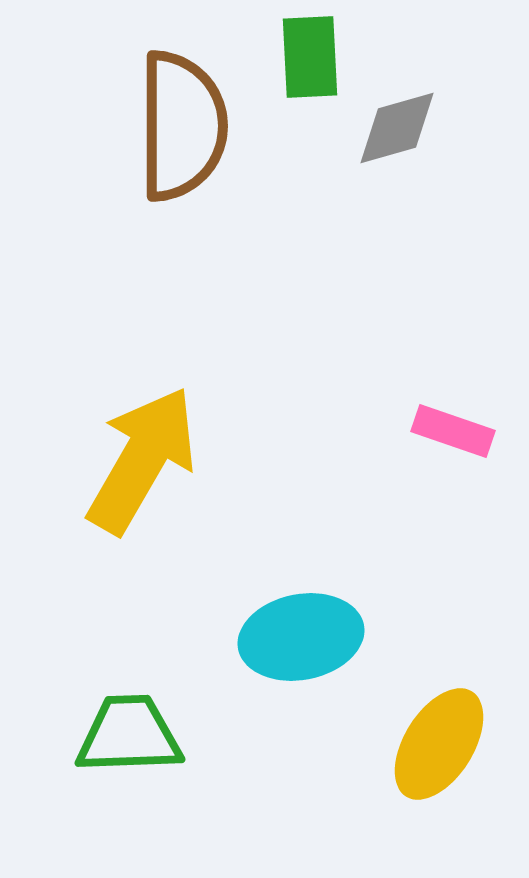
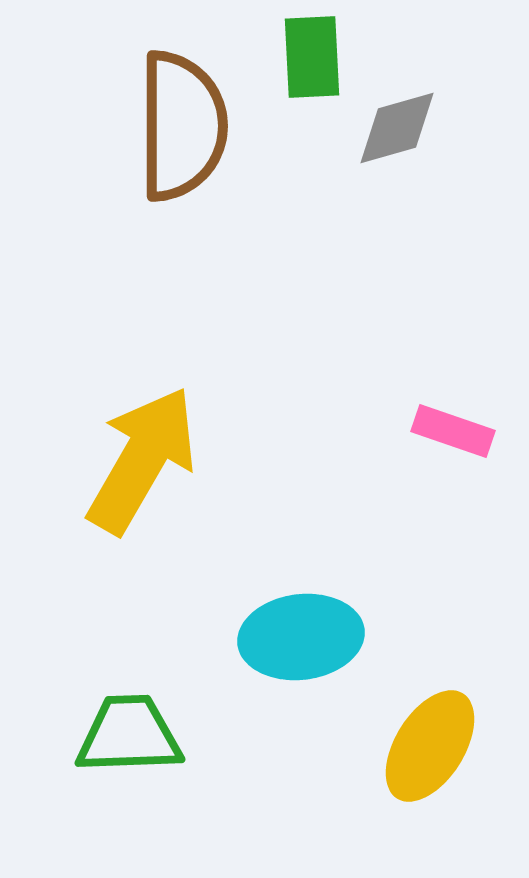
green rectangle: moved 2 px right
cyan ellipse: rotated 4 degrees clockwise
yellow ellipse: moved 9 px left, 2 px down
